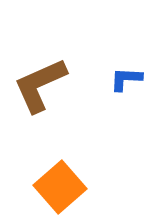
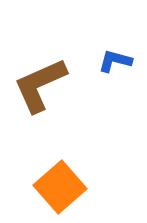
blue L-shape: moved 11 px left, 18 px up; rotated 12 degrees clockwise
